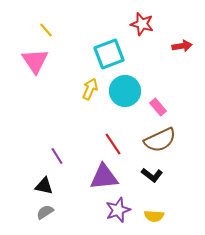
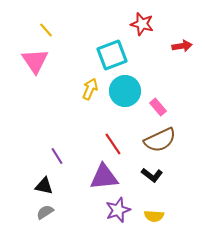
cyan square: moved 3 px right, 1 px down
